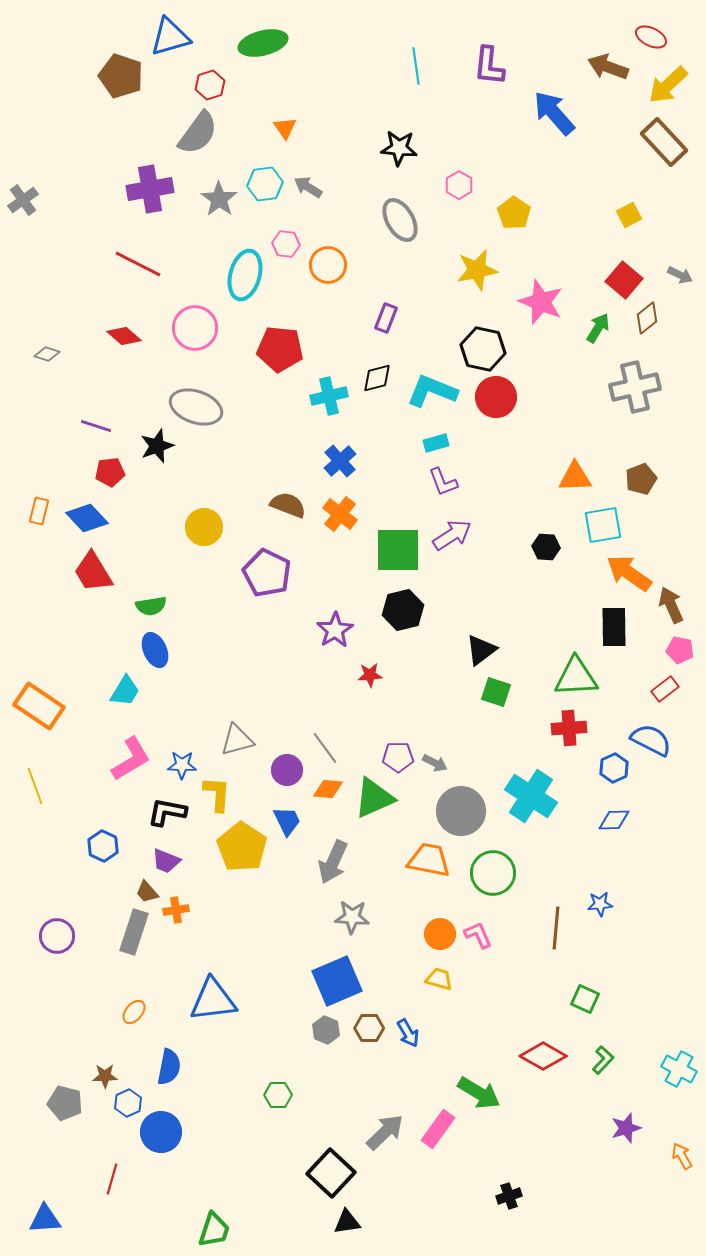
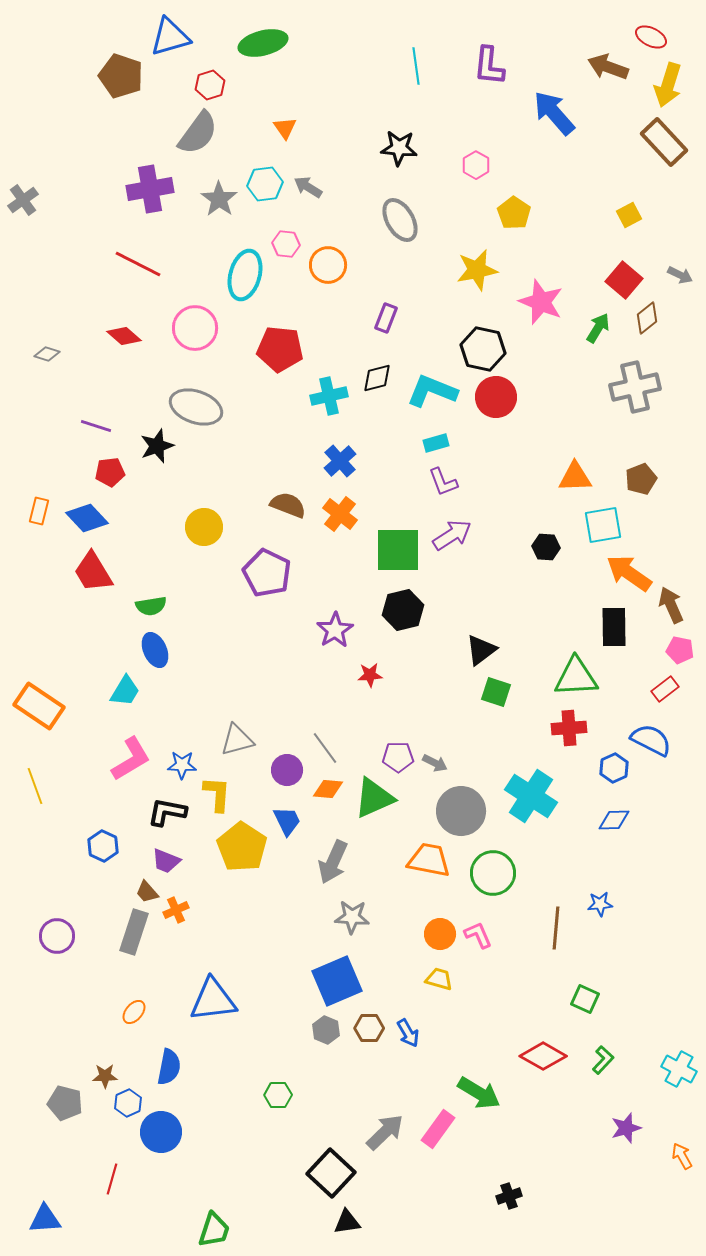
yellow arrow at (668, 85): rotated 30 degrees counterclockwise
pink hexagon at (459, 185): moved 17 px right, 20 px up
orange cross at (176, 910): rotated 15 degrees counterclockwise
